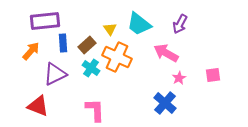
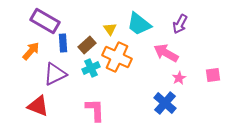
purple rectangle: rotated 36 degrees clockwise
cyan cross: rotated 30 degrees clockwise
